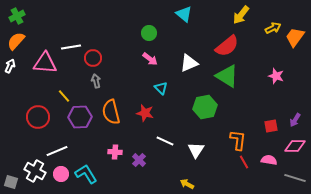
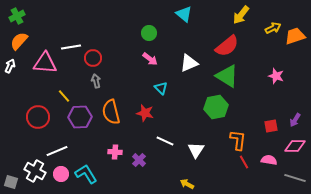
orange trapezoid at (295, 37): moved 1 px up; rotated 35 degrees clockwise
orange semicircle at (16, 41): moved 3 px right
green hexagon at (205, 107): moved 11 px right
